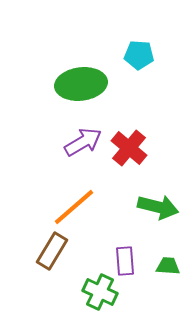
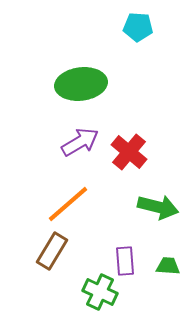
cyan pentagon: moved 1 px left, 28 px up
purple arrow: moved 3 px left
red cross: moved 4 px down
orange line: moved 6 px left, 3 px up
